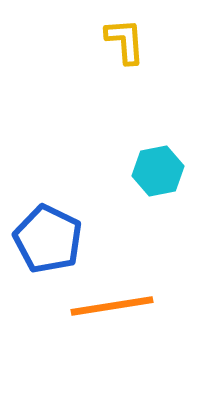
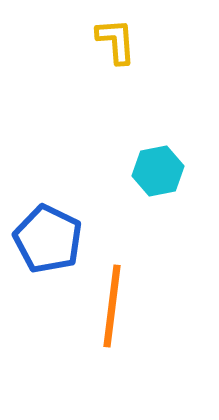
yellow L-shape: moved 9 px left
orange line: rotated 74 degrees counterclockwise
